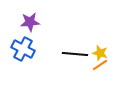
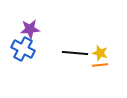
purple star: moved 7 px down
black line: moved 1 px up
orange line: rotated 28 degrees clockwise
